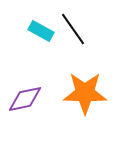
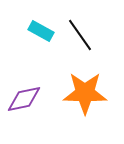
black line: moved 7 px right, 6 px down
purple diamond: moved 1 px left
